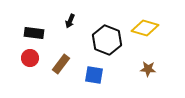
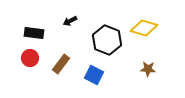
black arrow: rotated 40 degrees clockwise
yellow diamond: moved 1 px left
blue square: rotated 18 degrees clockwise
